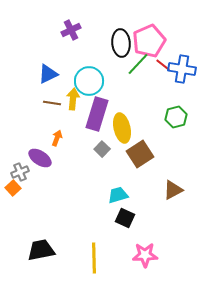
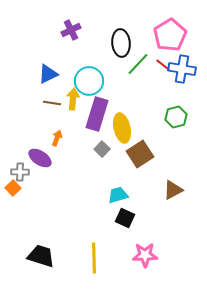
pink pentagon: moved 21 px right, 6 px up; rotated 8 degrees counterclockwise
gray cross: rotated 24 degrees clockwise
black trapezoid: moved 6 px down; rotated 28 degrees clockwise
